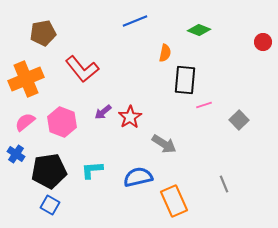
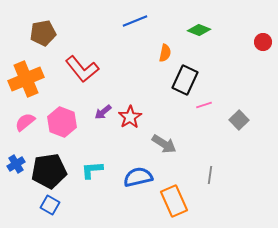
black rectangle: rotated 20 degrees clockwise
blue cross: moved 10 px down; rotated 24 degrees clockwise
gray line: moved 14 px left, 9 px up; rotated 30 degrees clockwise
